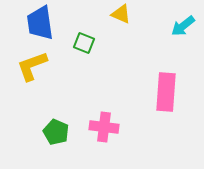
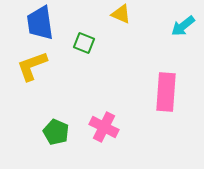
pink cross: rotated 20 degrees clockwise
